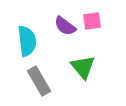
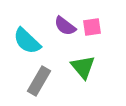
pink square: moved 6 px down
cyan semicircle: rotated 140 degrees clockwise
gray rectangle: rotated 60 degrees clockwise
